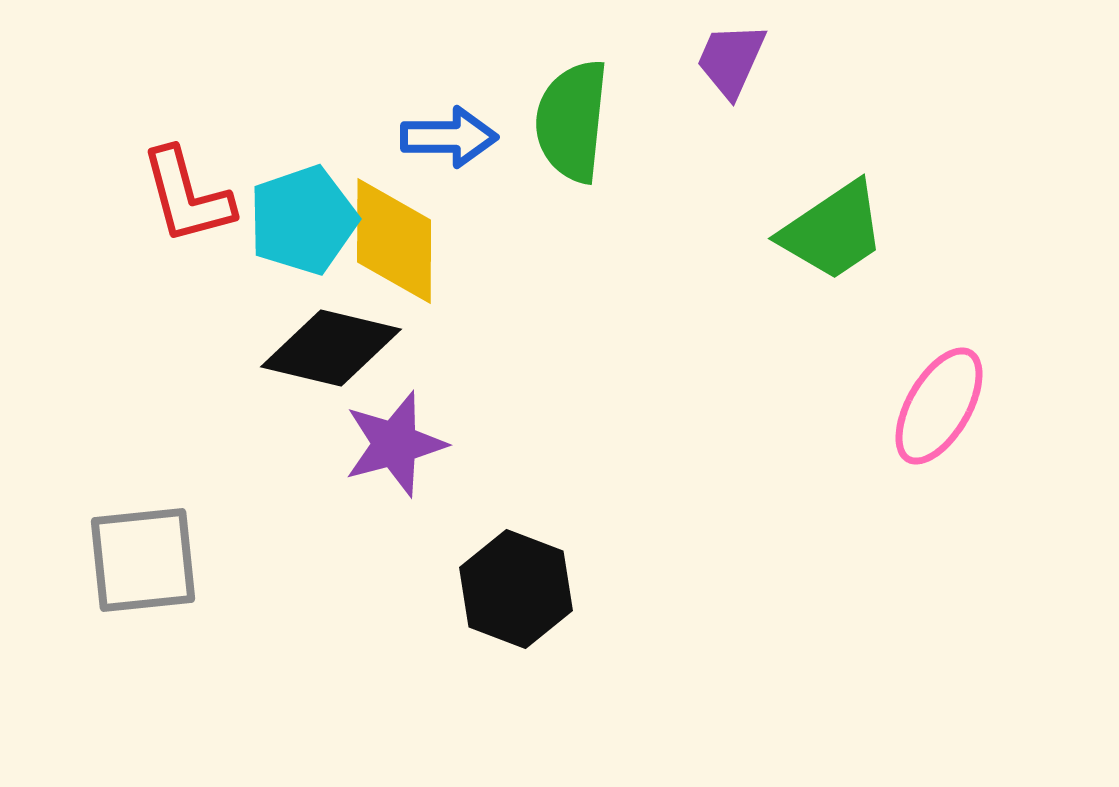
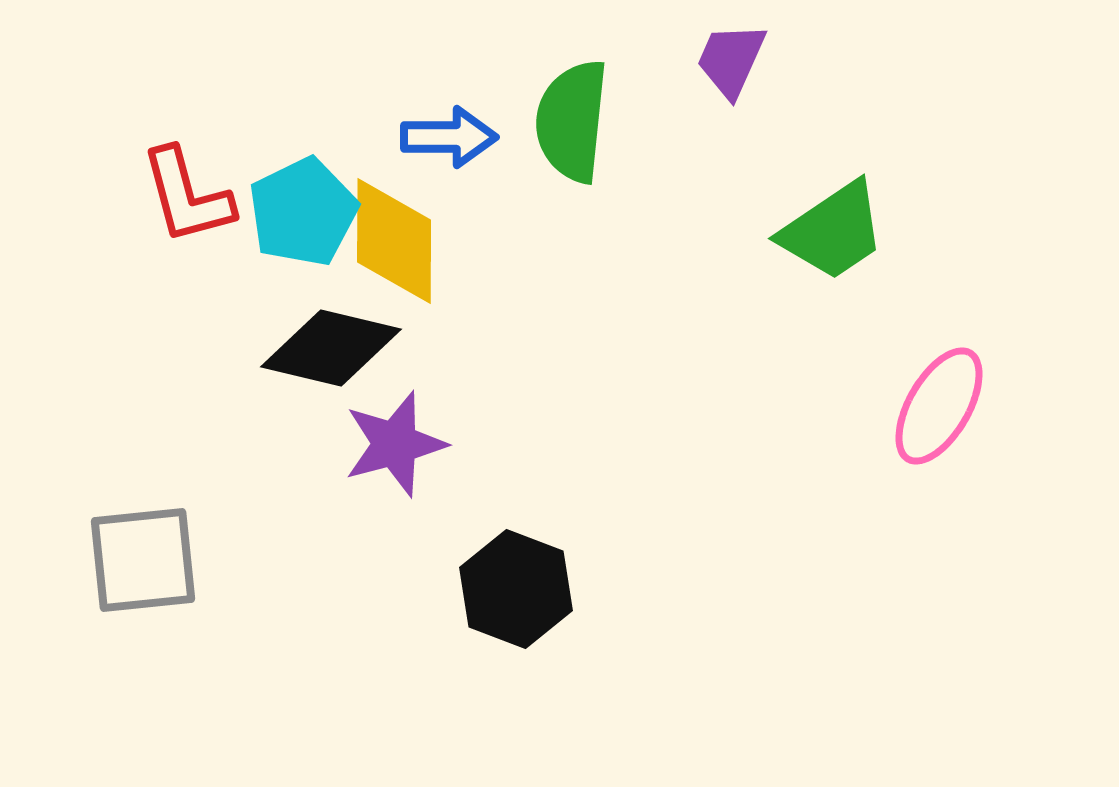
cyan pentagon: moved 8 px up; rotated 7 degrees counterclockwise
